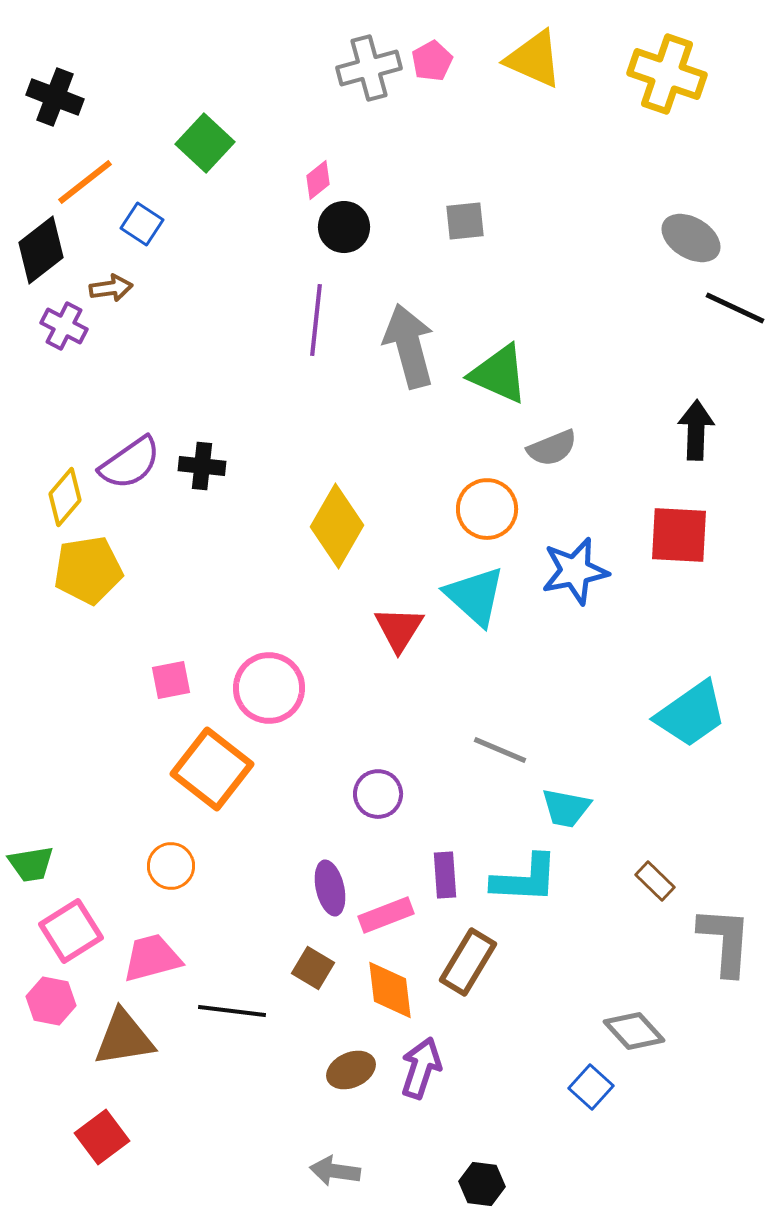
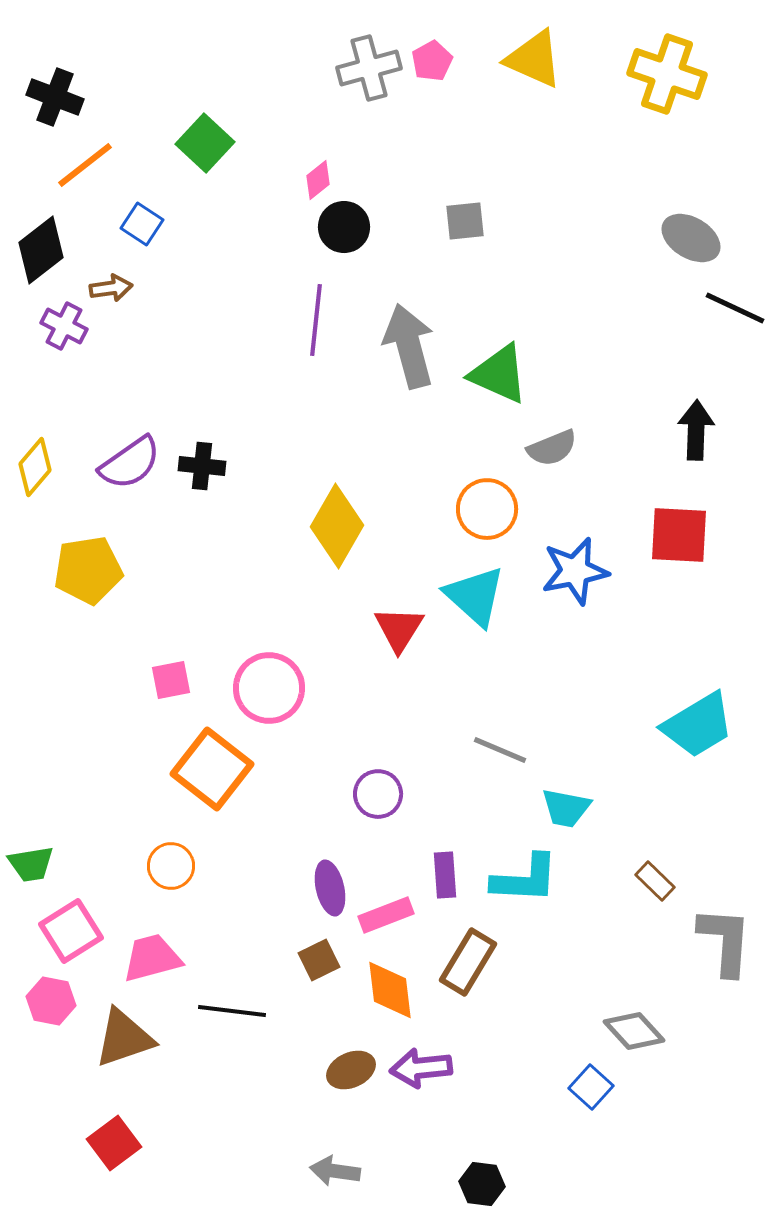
orange line at (85, 182): moved 17 px up
yellow diamond at (65, 497): moved 30 px left, 30 px up
cyan trapezoid at (691, 714): moved 7 px right, 11 px down; rotated 4 degrees clockwise
brown square at (313, 968): moved 6 px right, 8 px up; rotated 33 degrees clockwise
brown triangle at (124, 1038): rotated 10 degrees counterclockwise
purple arrow at (421, 1068): rotated 114 degrees counterclockwise
red square at (102, 1137): moved 12 px right, 6 px down
